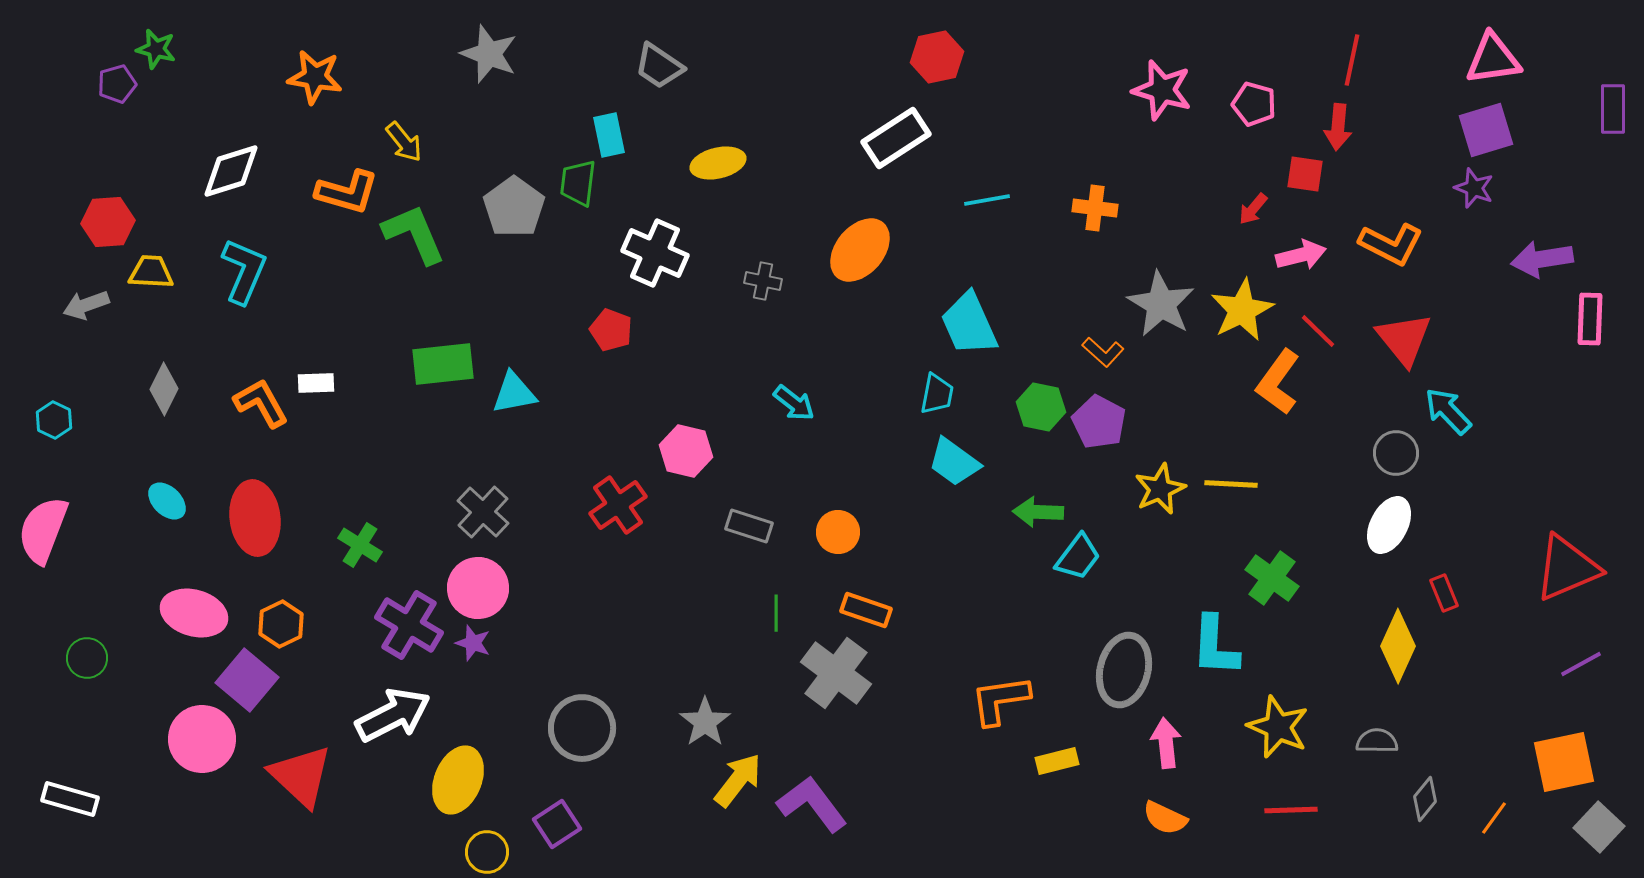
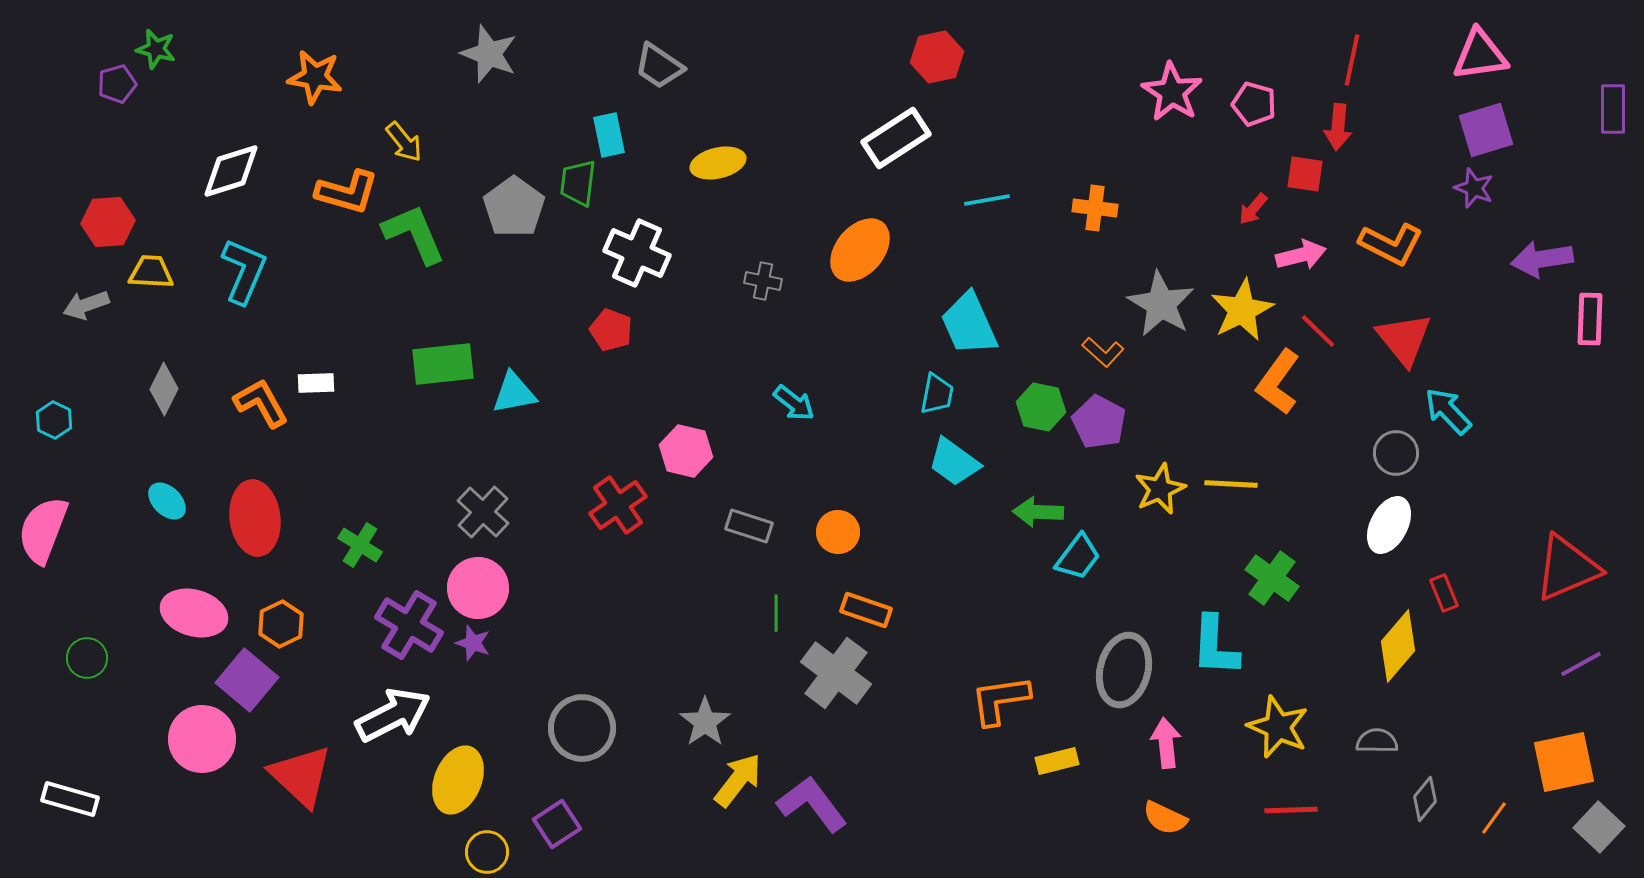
pink triangle at (1493, 59): moved 13 px left, 4 px up
pink star at (1162, 90): moved 10 px right, 2 px down; rotated 16 degrees clockwise
white cross at (655, 253): moved 18 px left
yellow diamond at (1398, 646): rotated 16 degrees clockwise
